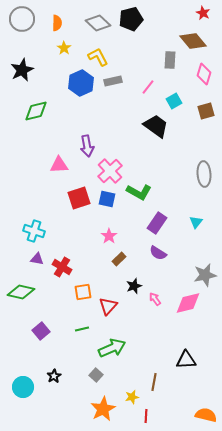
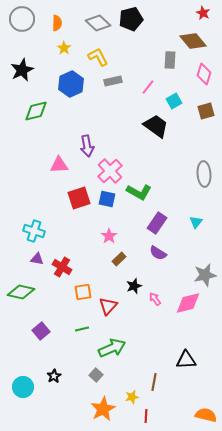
blue hexagon at (81, 83): moved 10 px left, 1 px down
